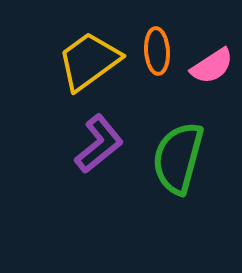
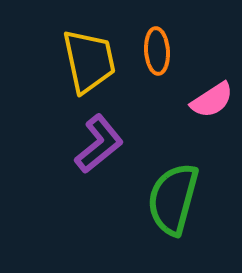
yellow trapezoid: rotated 114 degrees clockwise
pink semicircle: moved 34 px down
green semicircle: moved 5 px left, 41 px down
